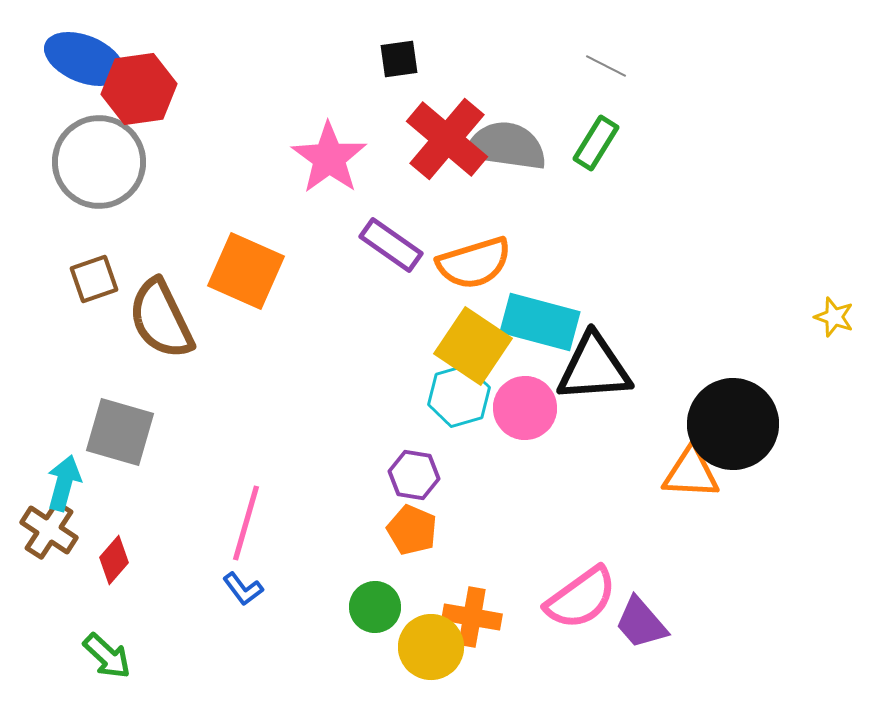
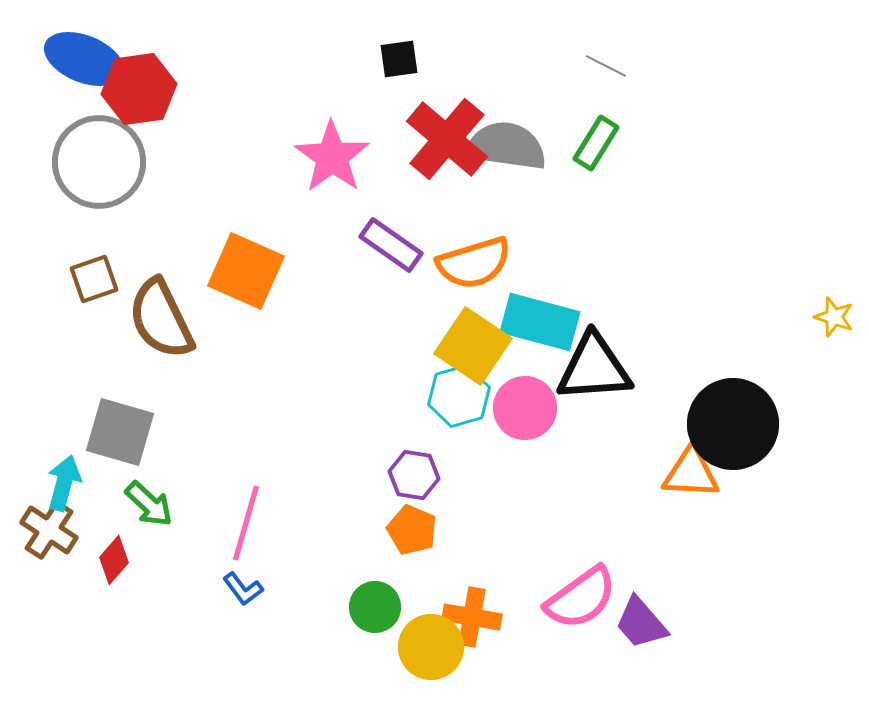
pink star: moved 3 px right, 1 px up
green arrow: moved 42 px right, 152 px up
